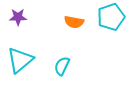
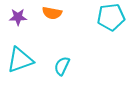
cyan pentagon: rotated 12 degrees clockwise
orange semicircle: moved 22 px left, 9 px up
cyan triangle: rotated 20 degrees clockwise
